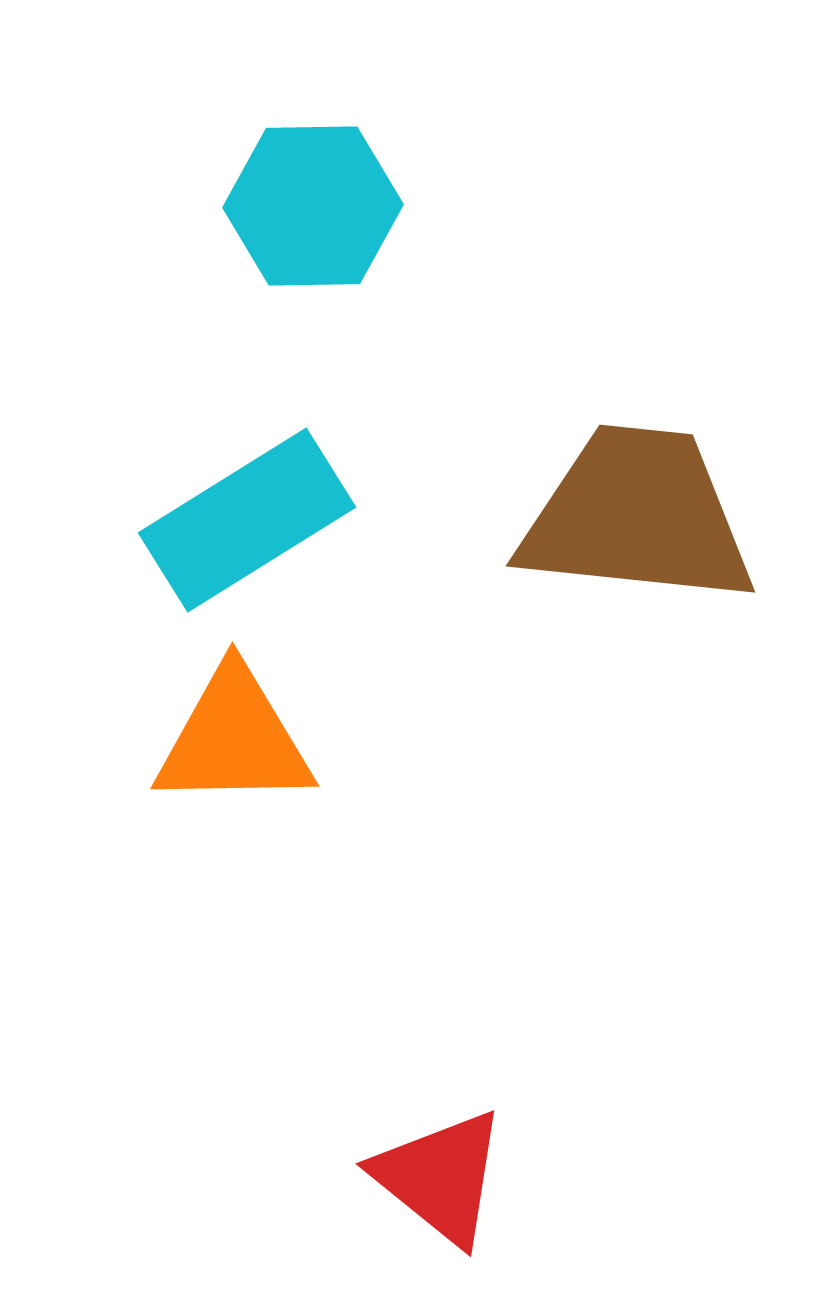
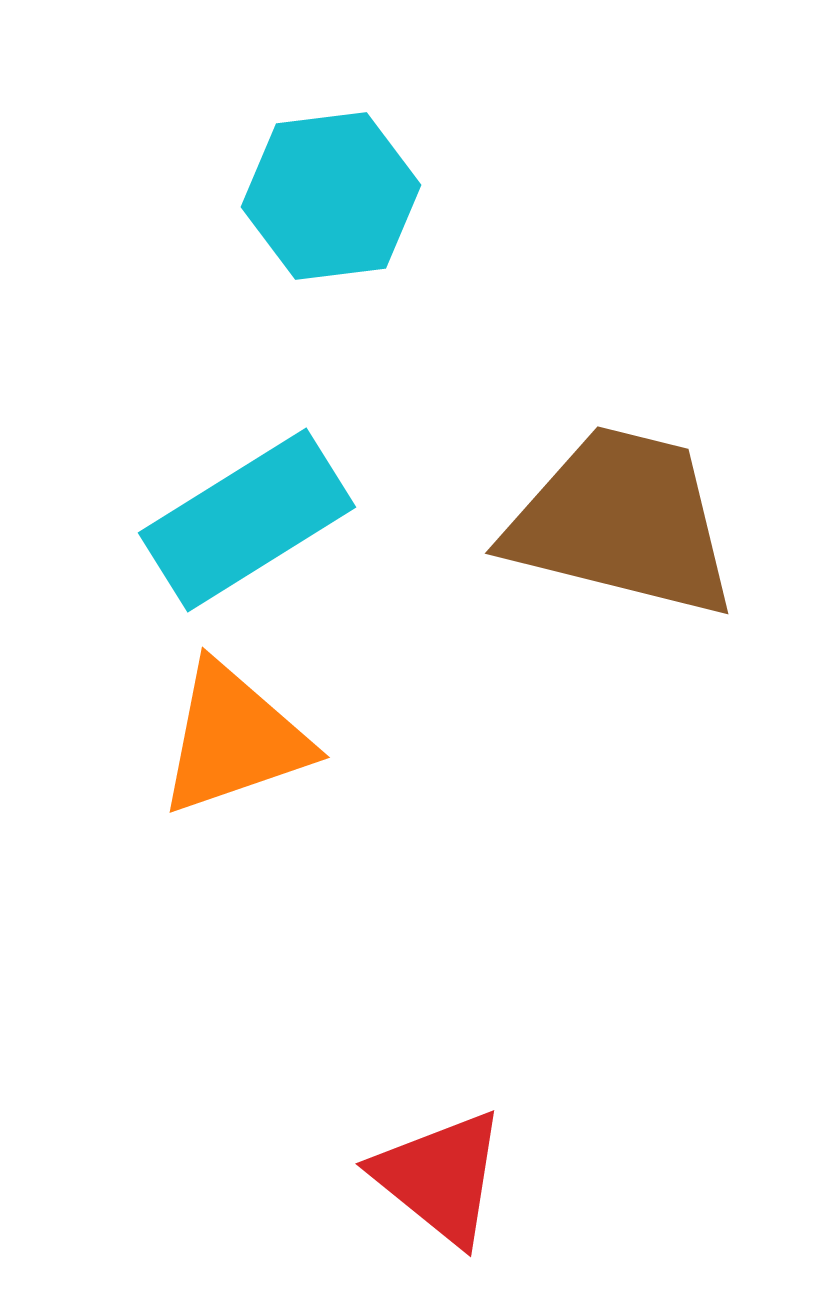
cyan hexagon: moved 18 px right, 10 px up; rotated 6 degrees counterclockwise
brown trapezoid: moved 15 px left, 6 px down; rotated 8 degrees clockwise
orange triangle: rotated 18 degrees counterclockwise
